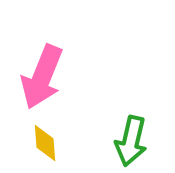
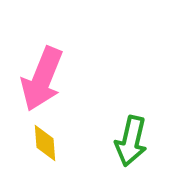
pink arrow: moved 2 px down
